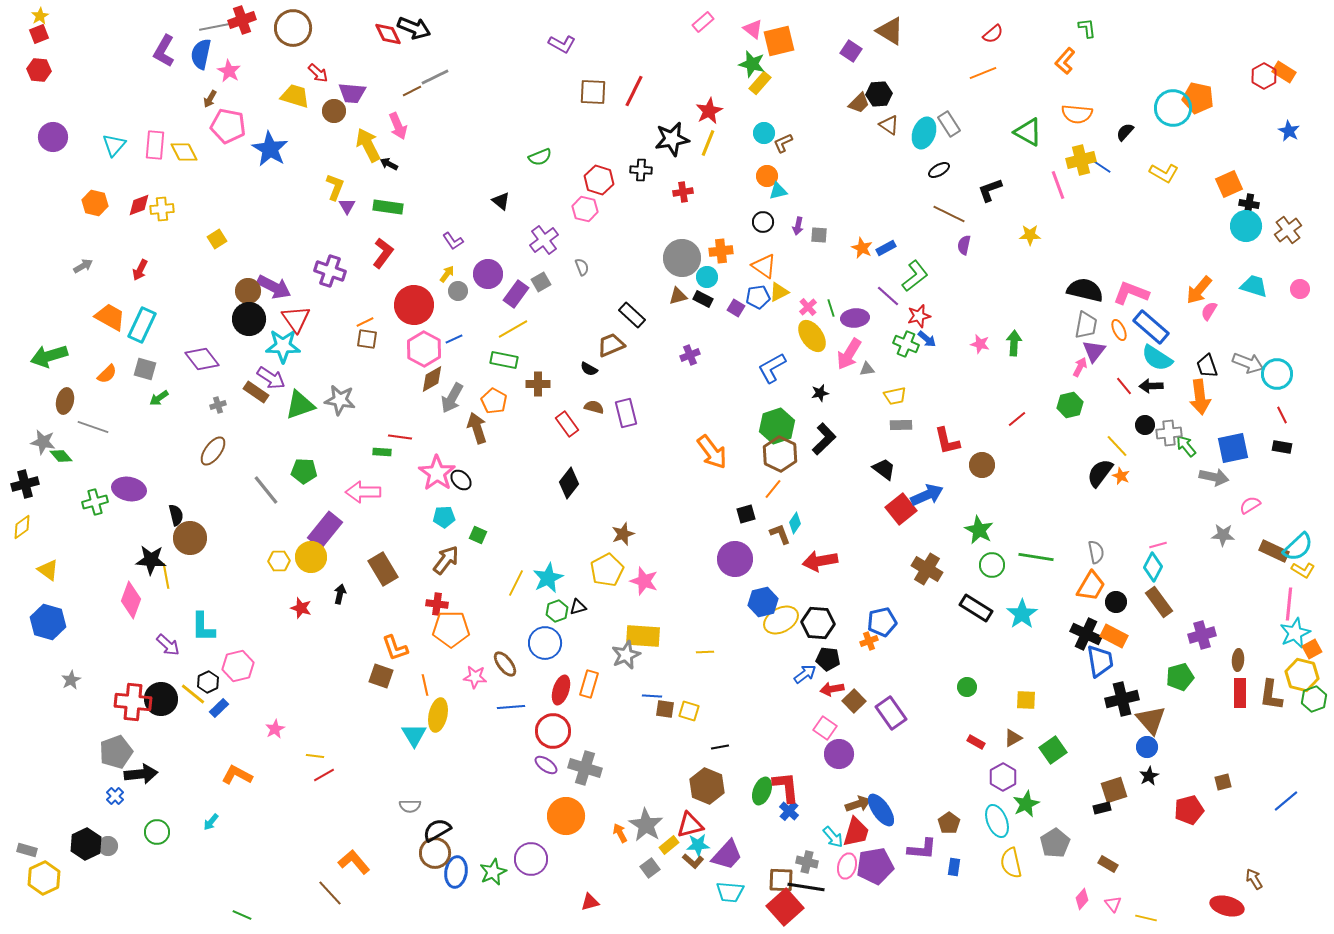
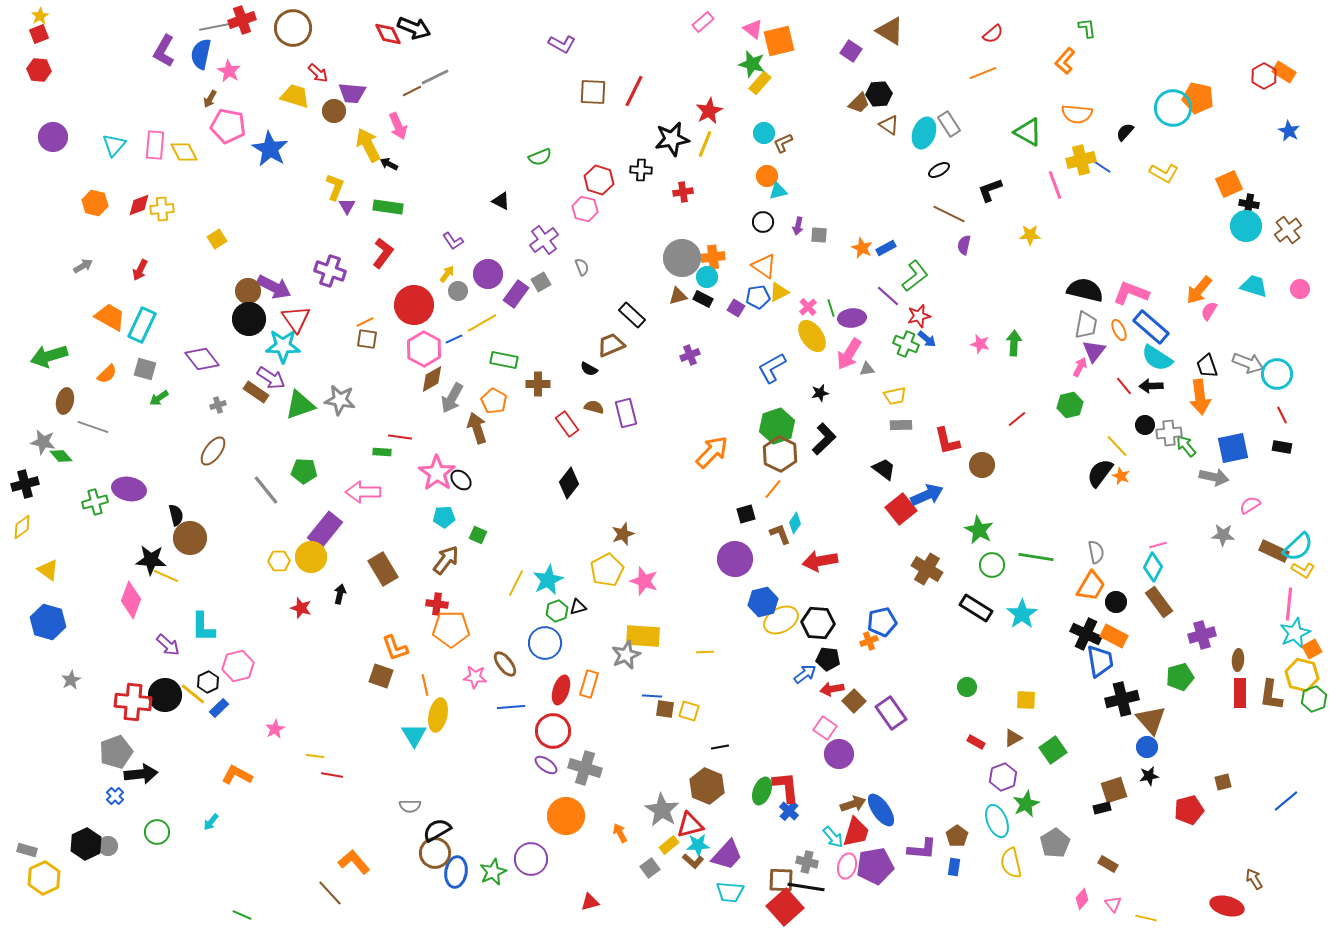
yellow line at (708, 143): moved 3 px left, 1 px down
pink line at (1058, 185): moved 3 px left
black triangle at (501, 201): rotated 12 degrees counterclockwise
orange cross at (721, 251): moved 8 px left, 6 px down
purple ellipse at (855, 318): moved 3 px left
yellow line at (513, 329): moved 31 px left, 6 px up
orange arrow at (712, 452): rotated 99 degrees counterclockwise
yellow line at (166, 576): rotated 55 degrees counterclockwise
cyan star at (548, 578): moved 2 px down
black circle at (161, 699): moved 4 px right, 4 px up
red line at (324, 775): moved 8 px right; rotated 40 degrees clockwise
black star at (1149, 776): rotated 18 degrees clockwise
purple hexagon at (1003, 777): rotated 8 degrees clockwise
brown arrow at (858, 804): moved 5 px left
brown pentagon at (949, 823): moved 8 px right, 13 px down
gray star at (646, 825): moved 16 px right, 15 px up
